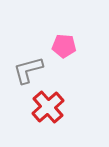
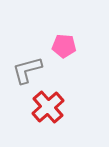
gray L-shape: moved 1 px left
